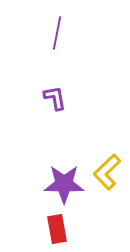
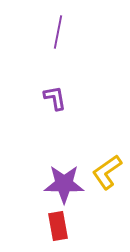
purple line: moved 1 px right, 1 px up
yellow L-shape: rotated 9 degrees clockwise
red rectangle: moved 1 px right, 3 px up
